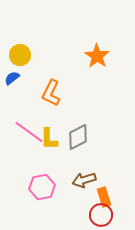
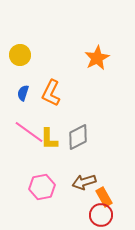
orange star: moved 2 px down; rotated 10 degrees clockwise
blue semicircle: moved 11 px right, 15 px down; rotated 35 degrees counterclockwise
brown arrow: moved 2 px down
orange rectangle: rotated 12 degrees counterclockwise
